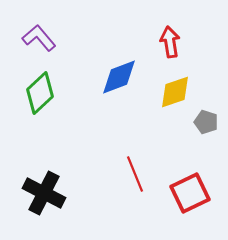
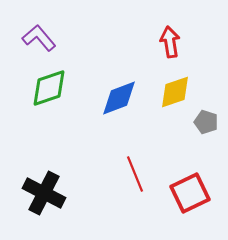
blue diamond: moved 21 px down
green diamond: moved 9 px right, 5 px up; rotated 24 degrees clockwise
